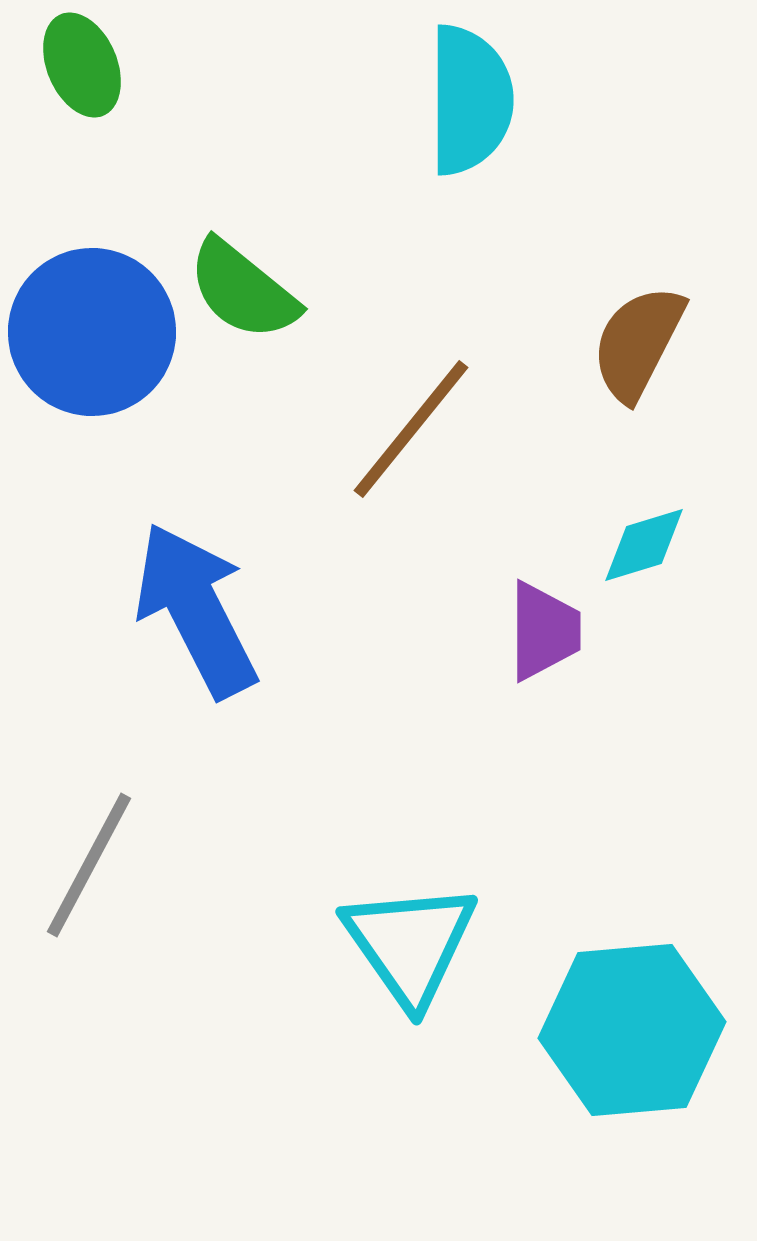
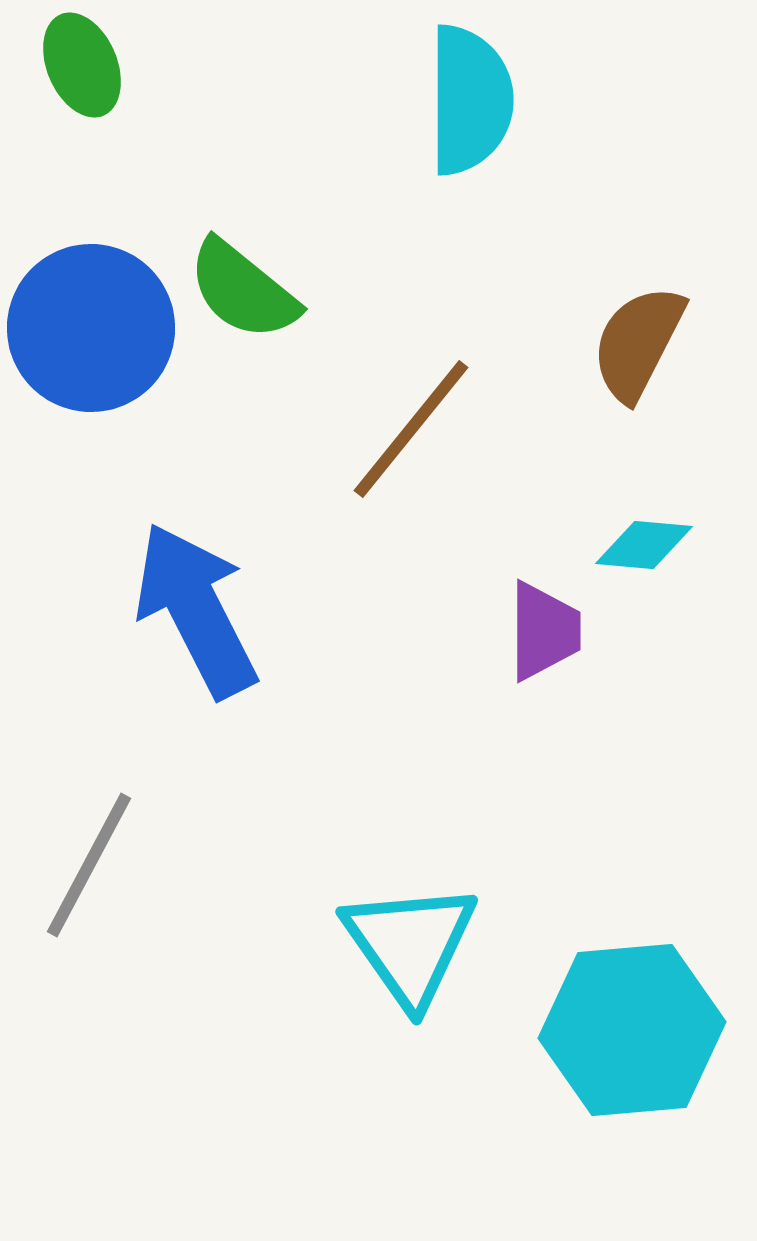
blue circle: moved 1 px left, 4 px up
cyan diamond: rotated 22 degrees clockwise
